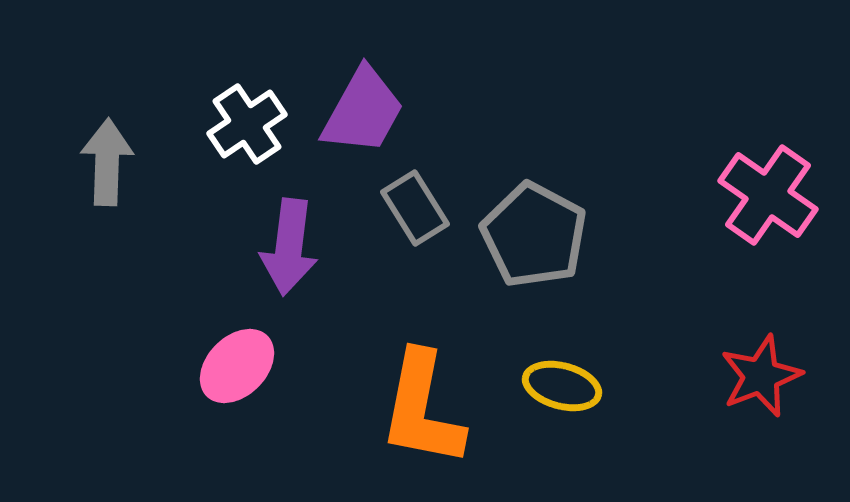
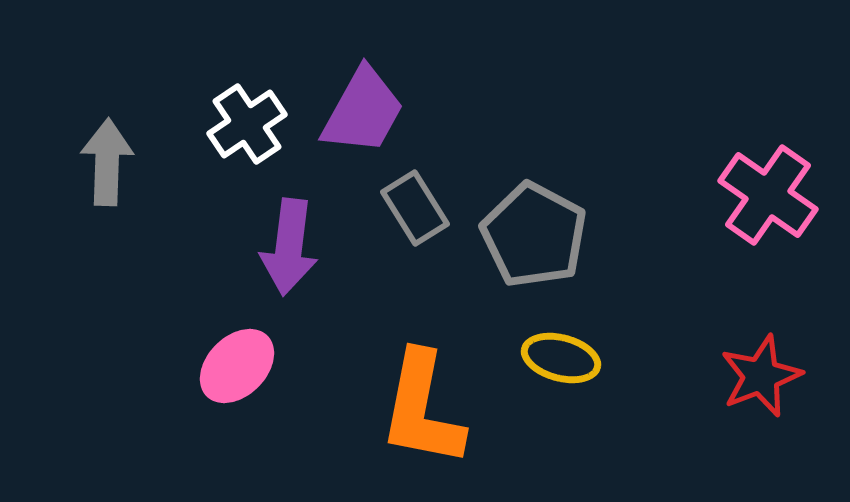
yellow ellipse: moved 1 px left, 28 px up
